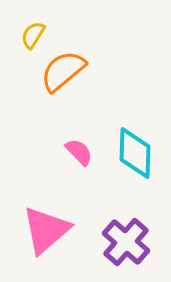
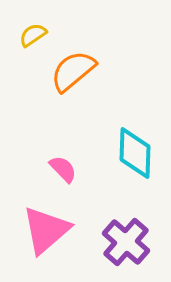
yellow semicircle: rotated 24 degrees clockwise
orange semicircle: moved 10 px right
pink semicircle: moved 16 px left, 17 px down
